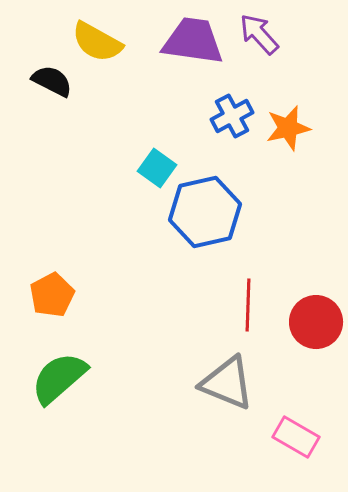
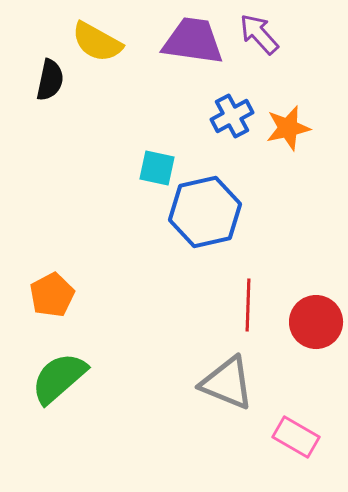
black semicircle: moved 2 px left, 1 px up; rotated 75 degrees clockwise
cyan square: rotated 24 degrees counterclockwise
